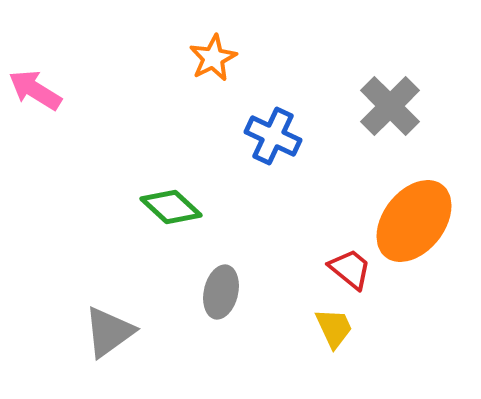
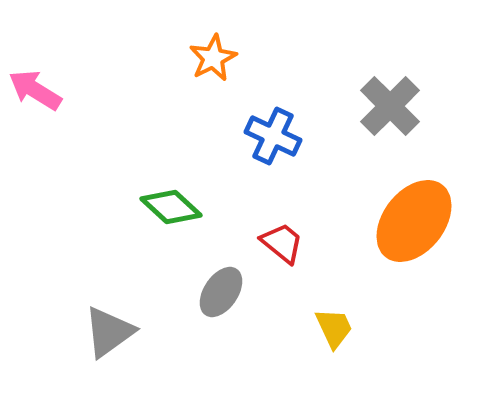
red trapezoid: moved 68 px left, 26 px up
gray ellipse: rotated 21 degrees clockwise
